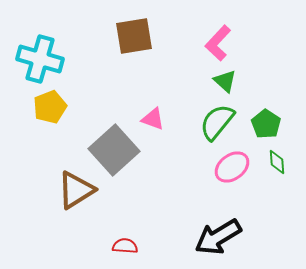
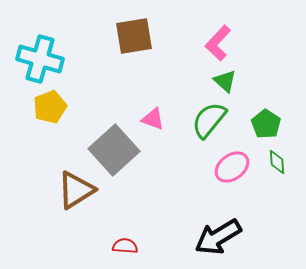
green semicircle: moved 8 px left, 2 px up
